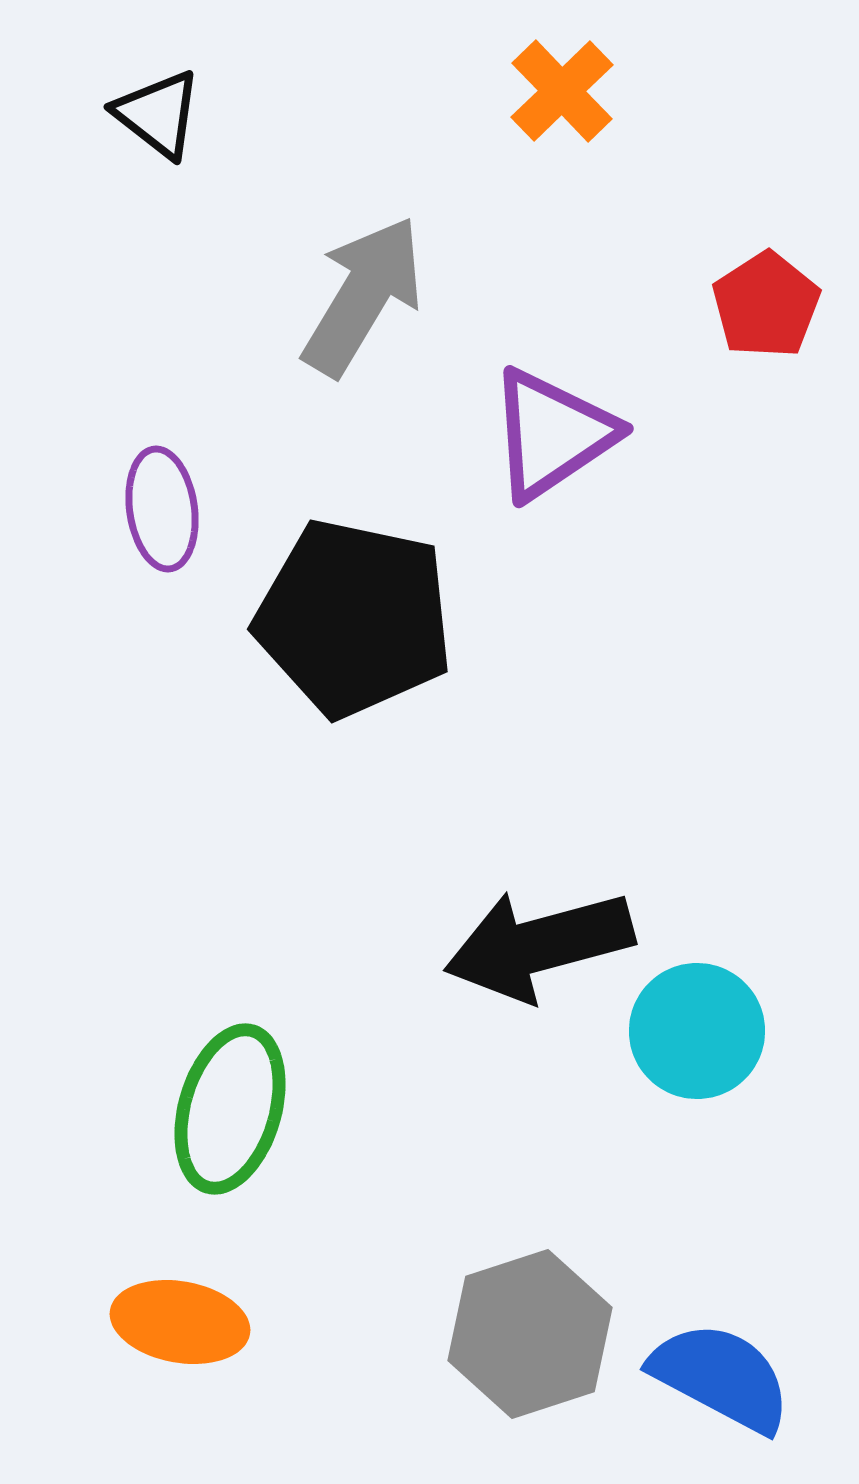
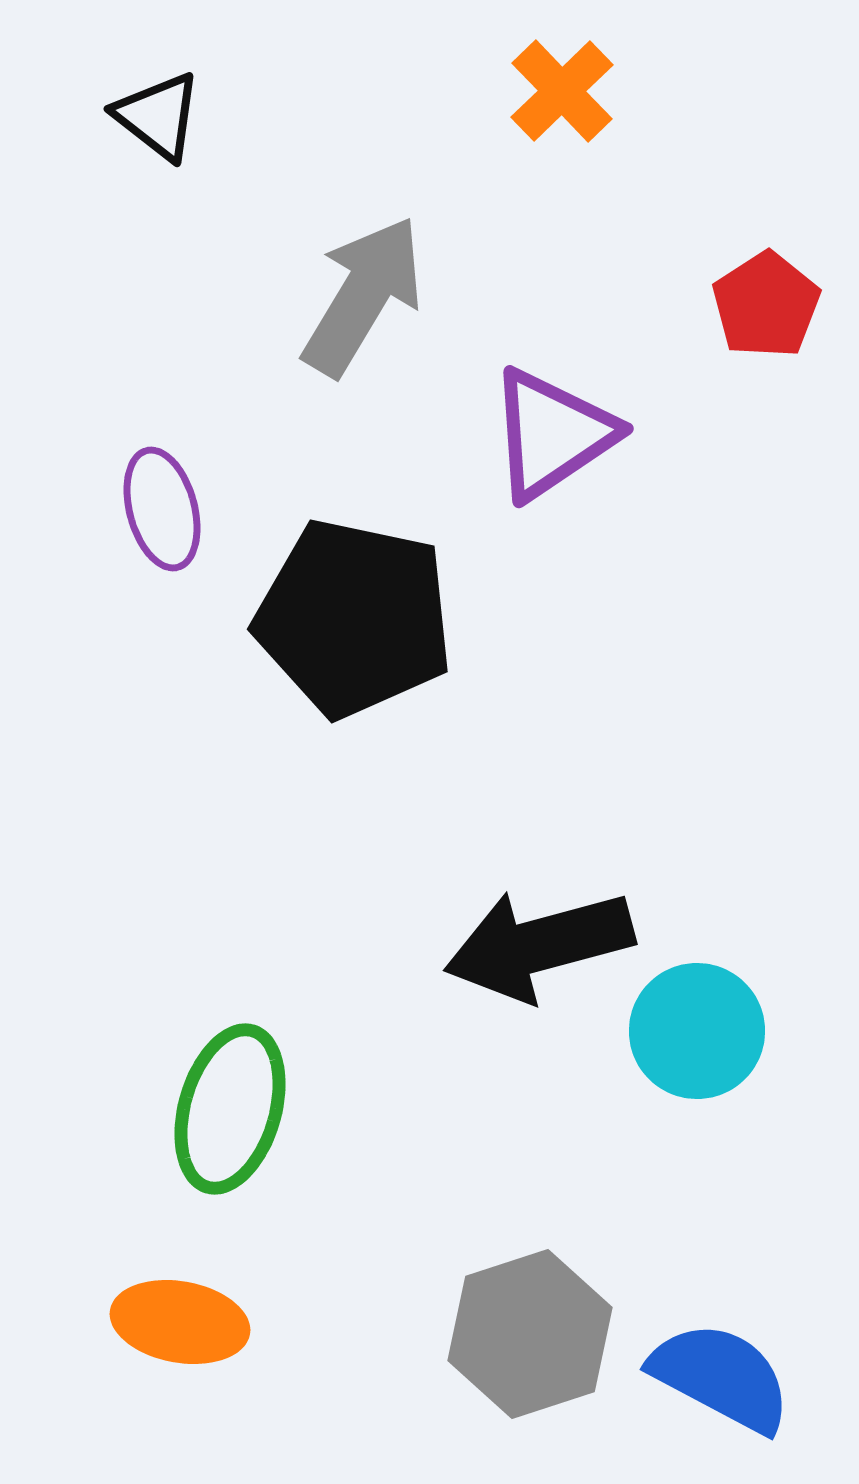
black triangle: moved 2 px down
purple ellipse: rotated 7 degrees counterclockwise
